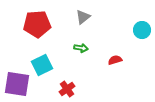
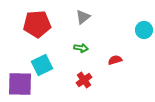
cyan circle: moved 2 px right
purple square: moved 3 px right; rotated 8 degrees counterclockwise
red cross: moved 17 px right, 9 px up
